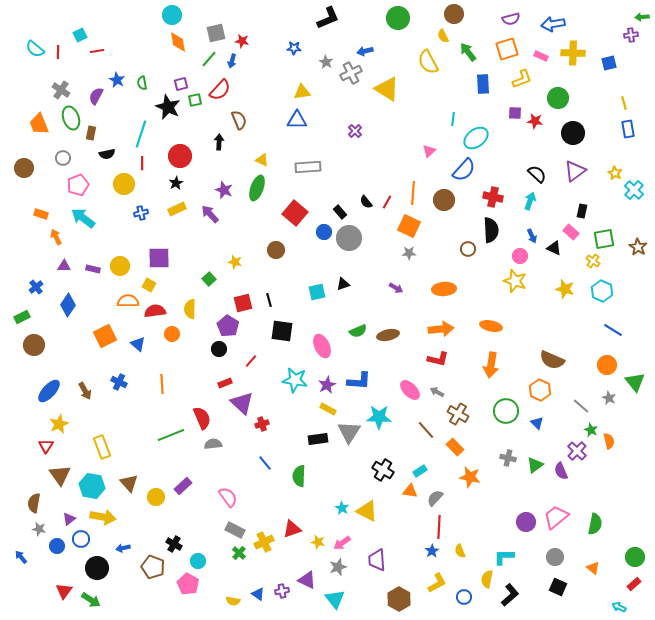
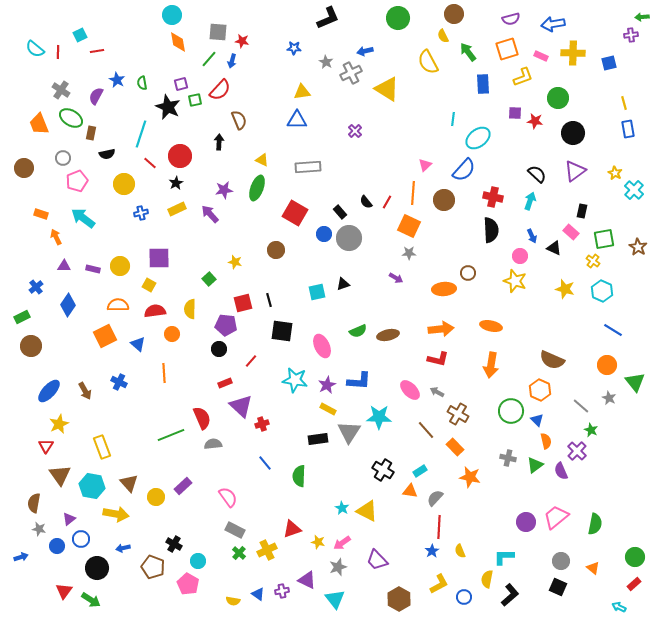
gray square at (216, 33): moved 2 px right, 1 px up; rotated 18 degrees clockwise
yellow L-shape at (522, 79): moved 1 px right, 2 px up
green ellipse at (71, 118): rotated 40 degrees counterclockwise
cyan ellipse at (476, 138): moved 2 px right
pink triangle at (429, 151): moved 4 px left, 14 px down
red line at (142, 163): moved 8 px right; rotated 48 degrees counterclockwise
pink pentagon at (78, 185): moved 1 px left, 4 px up
purple star at (224, 190): rotated 30 degrees counterclockwise
red square at (295, 213): rotated 10 degrees counterclockwise
blue circle at (324, 232): moved 2 px down
brown circle at (468, 249): moved 24 px down
purple arrow at (396, 288): moved 10 px up
orange semicircle at (128, 301): moved 10 px left, 4 px down
purple pentagon at (228, 326): moved 2 px left, 1 px up; rotated 25 degrees counterclockwise
brown circle at (34, 345): moved 3 px left, 1 px down
orange line at (162, 384): moved 2 px right, 11 px up
purple triangle at (242, 403): moved 1 px left, 3 px down
green circle at (506, 411): moved 5 px right
blue triangle at (537, 423): moved 3 px up
orange semicircle at (609, 441): moved 63 px left
yellow arrow at (103, 517): moved 13 px right, 3 px up
yellow cross at (264, 542): moved 3 px right, 8 px down
blue arrow at (21, 557): rotated 112 degrees clockwise
gray circle at (555, 557): moved 6 px right, 4 px down
purple trapezoid at (377, 560): rotated 40 degrees counterclockwise
yellow L-shape at (437, 583): moved 2 px right, 1 px down
